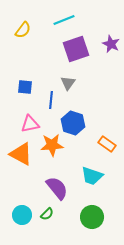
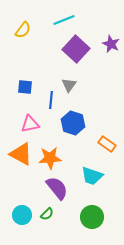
purple square: rotated 28 degrees counterclockwise
gray triangle: moved 1 px right, 2 px down
orange star: moved 2 px left, 13 px down
